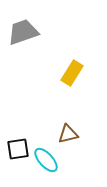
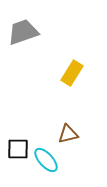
black square: rotated 10 degrees clockwise
